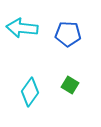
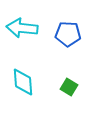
green square: moved 1 px left, 2 px down
cyan diamond: moved 7 px left, 10 px up; rotated 40 degrees counterclockwise
